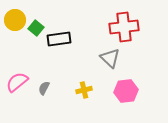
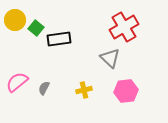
red cross: rotated 24 degrees counterclockwise
